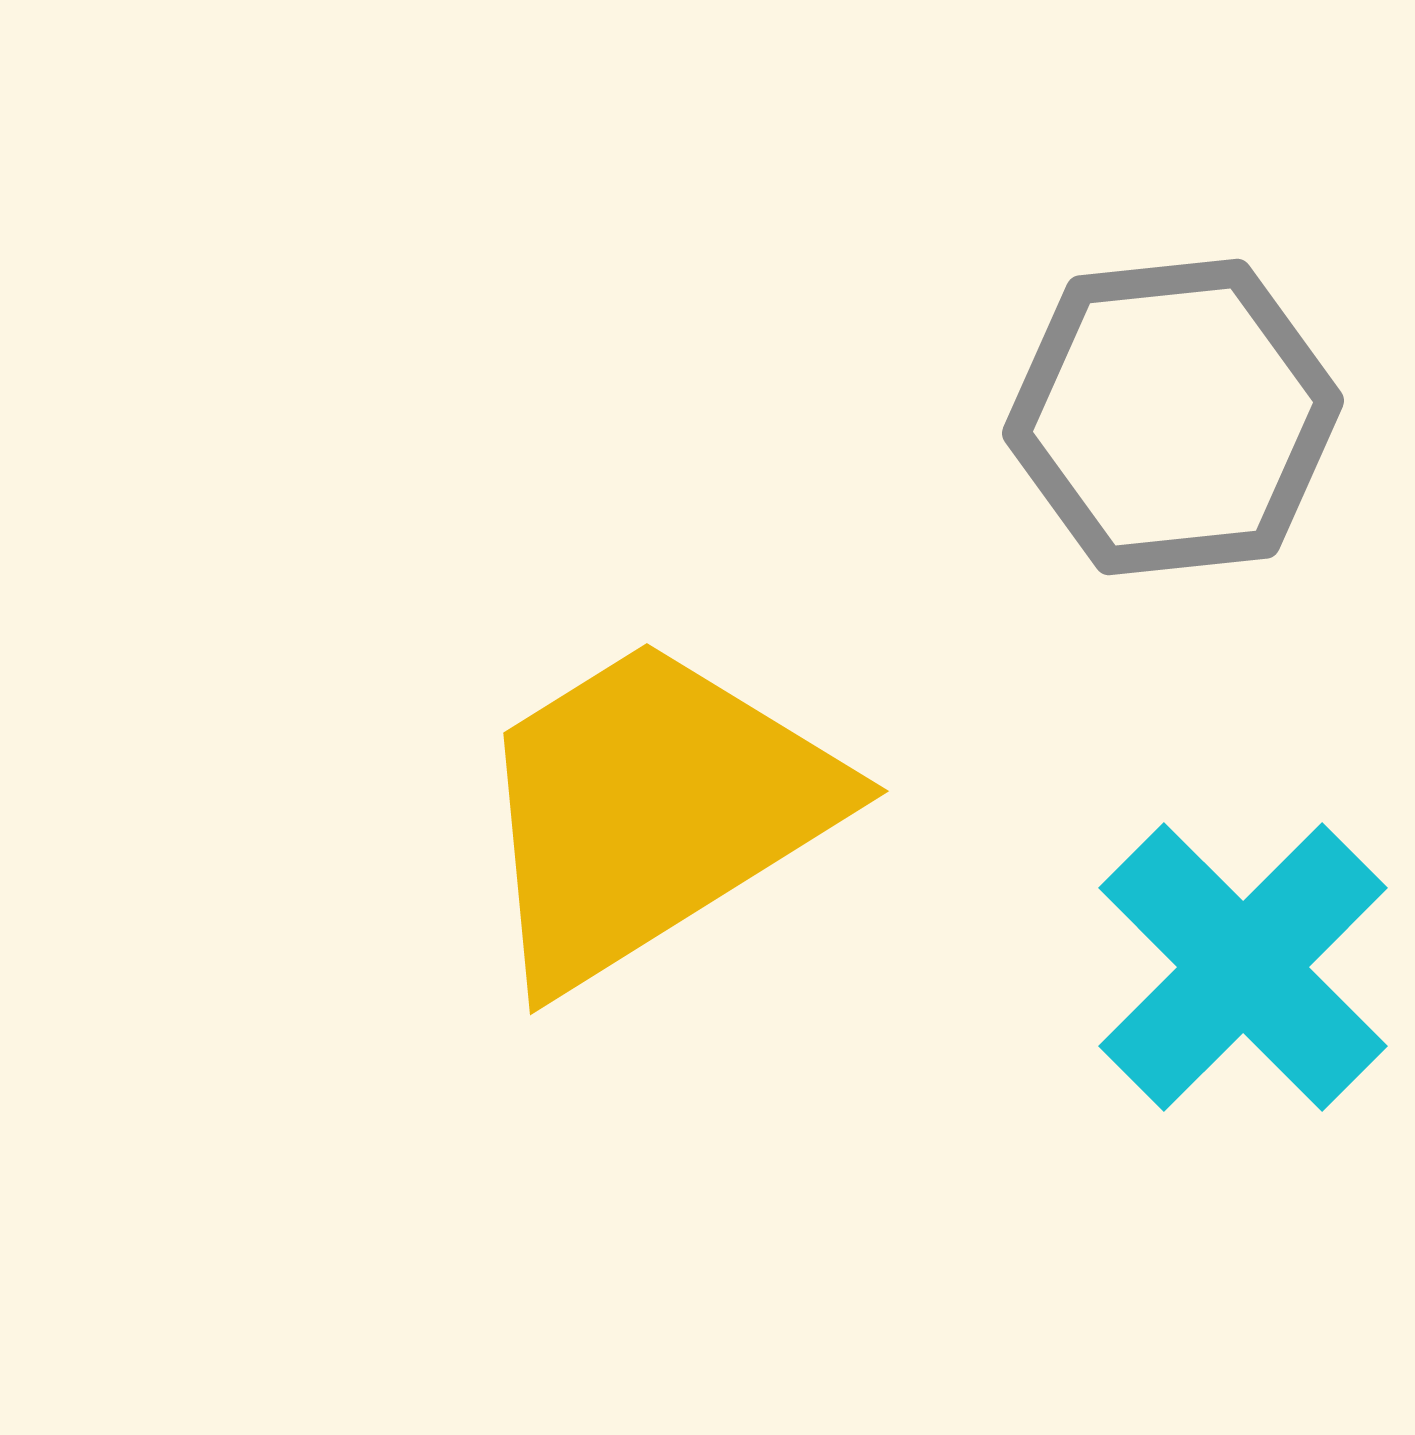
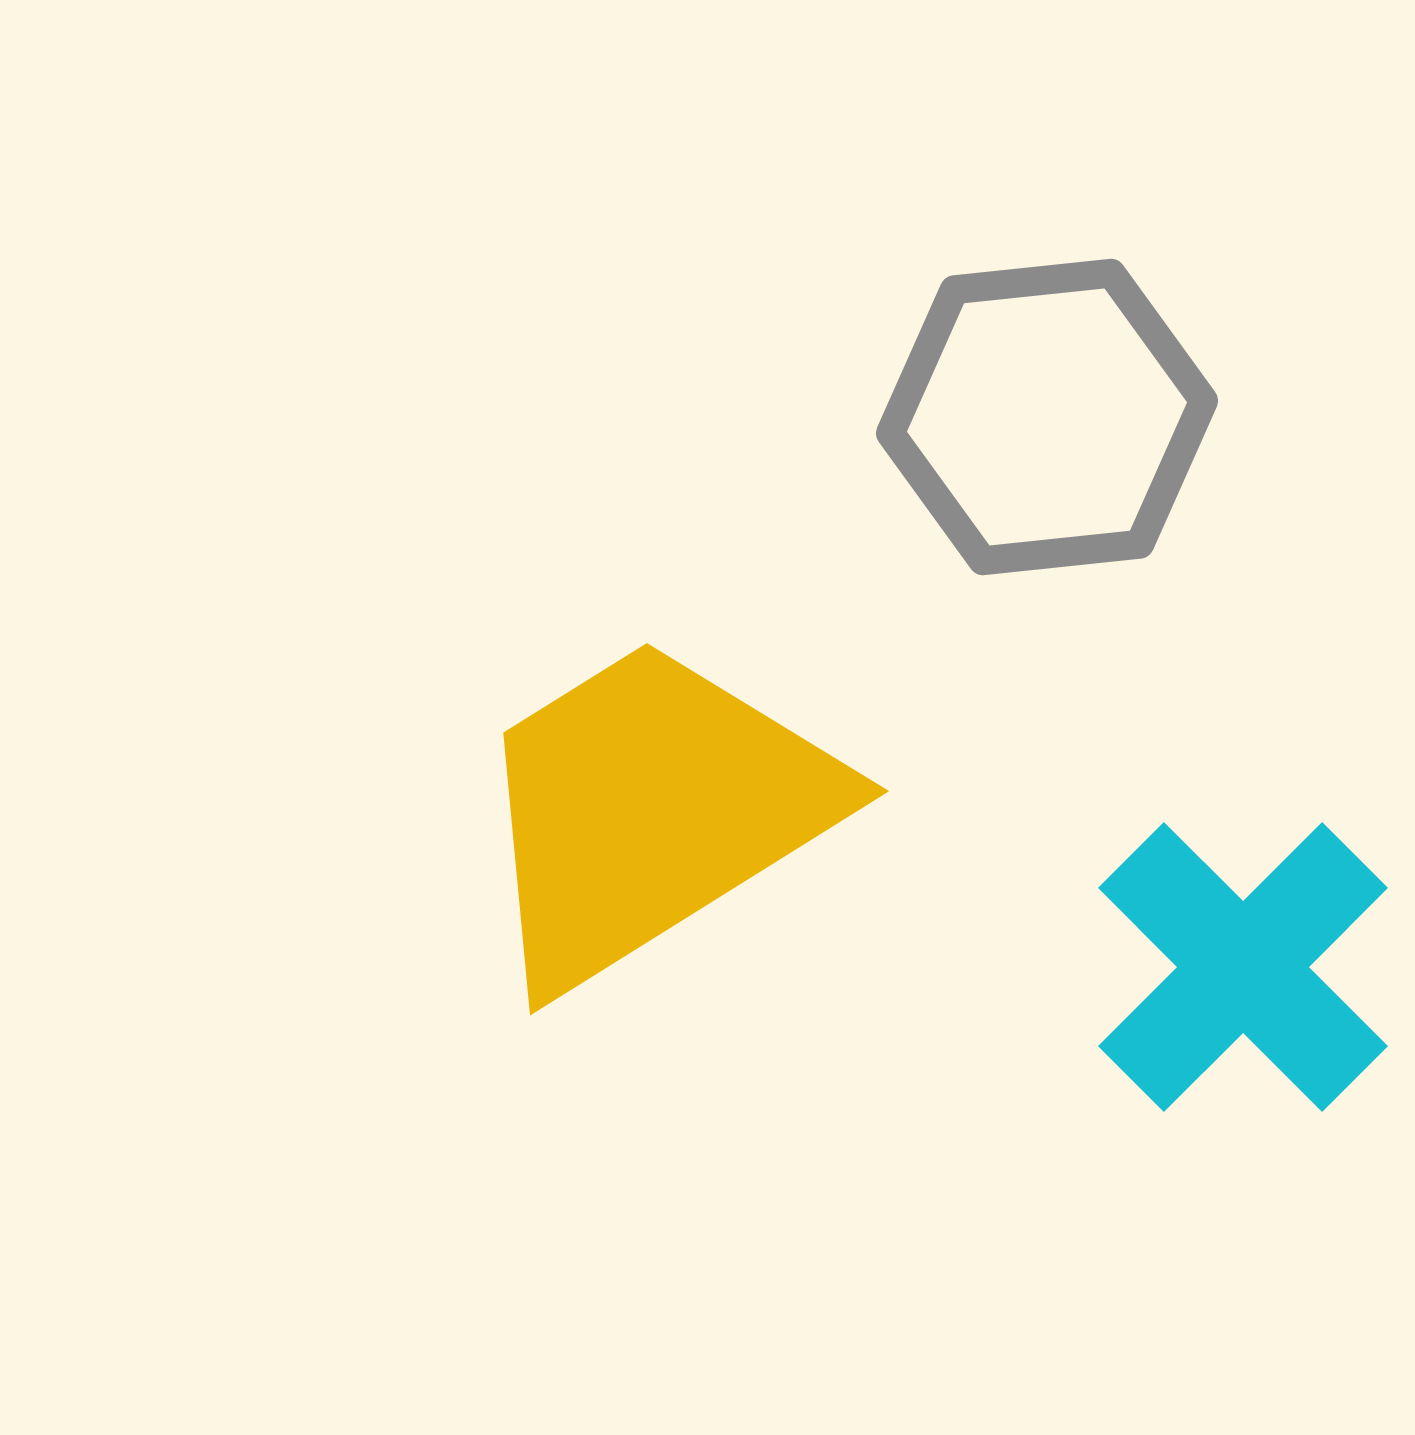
gray hexagon: moved 126 px left
